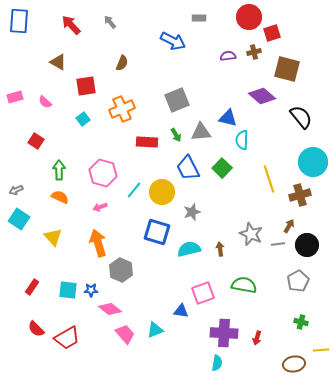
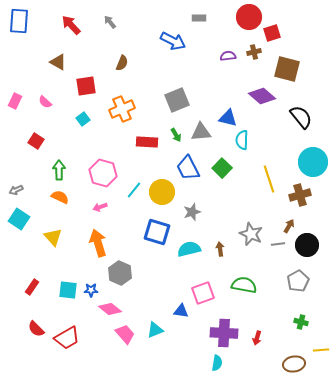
pink rectangle at (15, 97): moved 4 px down; rotated 49 degrees counterclockwise
gray hexagon at (121, 270): moved 1 px left, 3 px down
